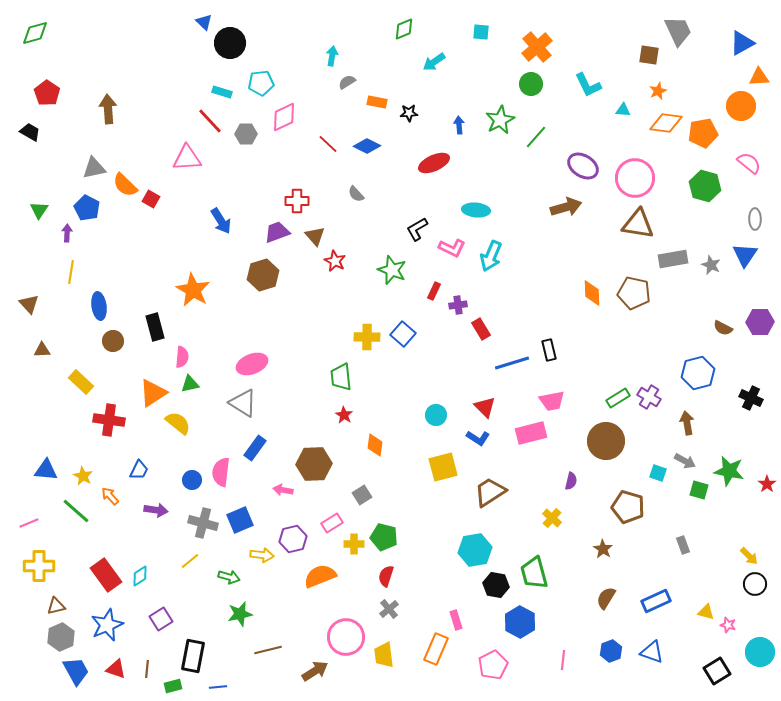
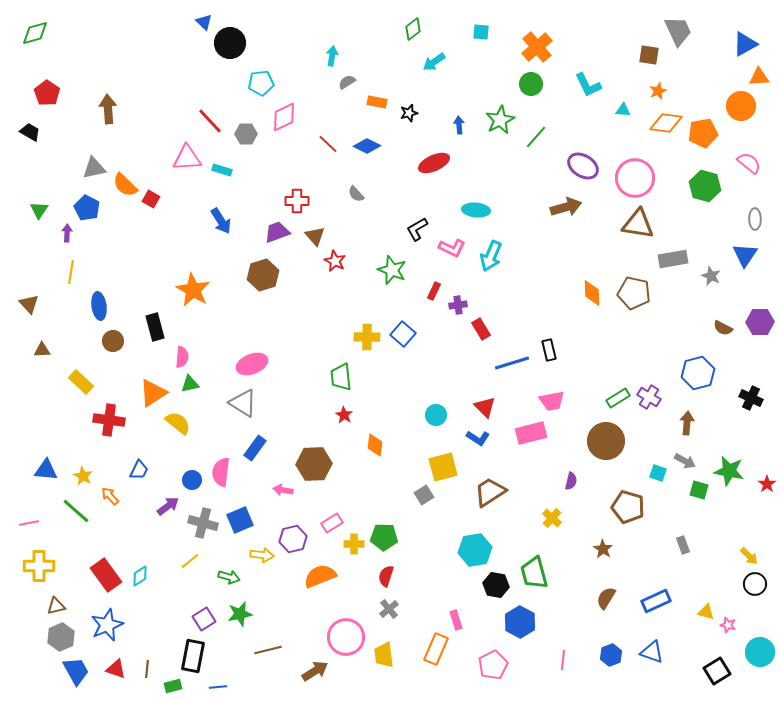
green diamond at (404, 29): moved 9 px right; rotated 15 degrees counterclockwise
blue triangle at (742, 43): moved 3 px right, 1 px down
cyan rectangle at (222, 92): moved 78 px down
black star at (409, 113): rotated 12 degrees counterclockwise
gray star at (711, 265): moved 11 px down
brown arrow at (687, 423): rotated 15 degrees clockwise
gray square at (362, 495): moved 62 px right
purple arrow at (156, 510): moved 12 px right, 4 px up; rotated 45 degrees counterclockwise
pink line at (29, 523): rotated 12 degrees clockwise
green pentagon at (384, 537): rotated 12 degrees counterclockwise
purple square at (161, 619): moved 43 px right
blue hexagon at (611, 651): moved 4 px down
